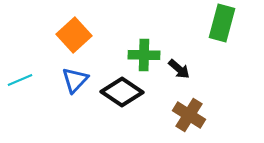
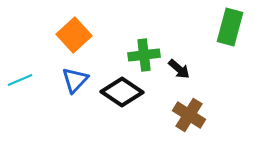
green rectangle: moved 8 px right, 4 px down
green cross: rotated 8 degrees counterclockwise
